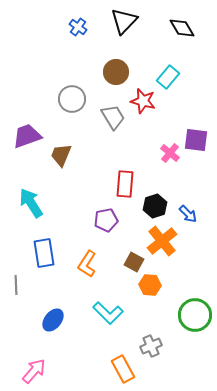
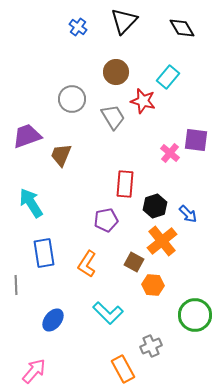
orange hexagon: moved 3 px right
